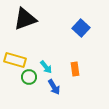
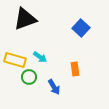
cyan arrow: moved 6 px left, 10 px up; rotated 16 degrees counterclockwise
